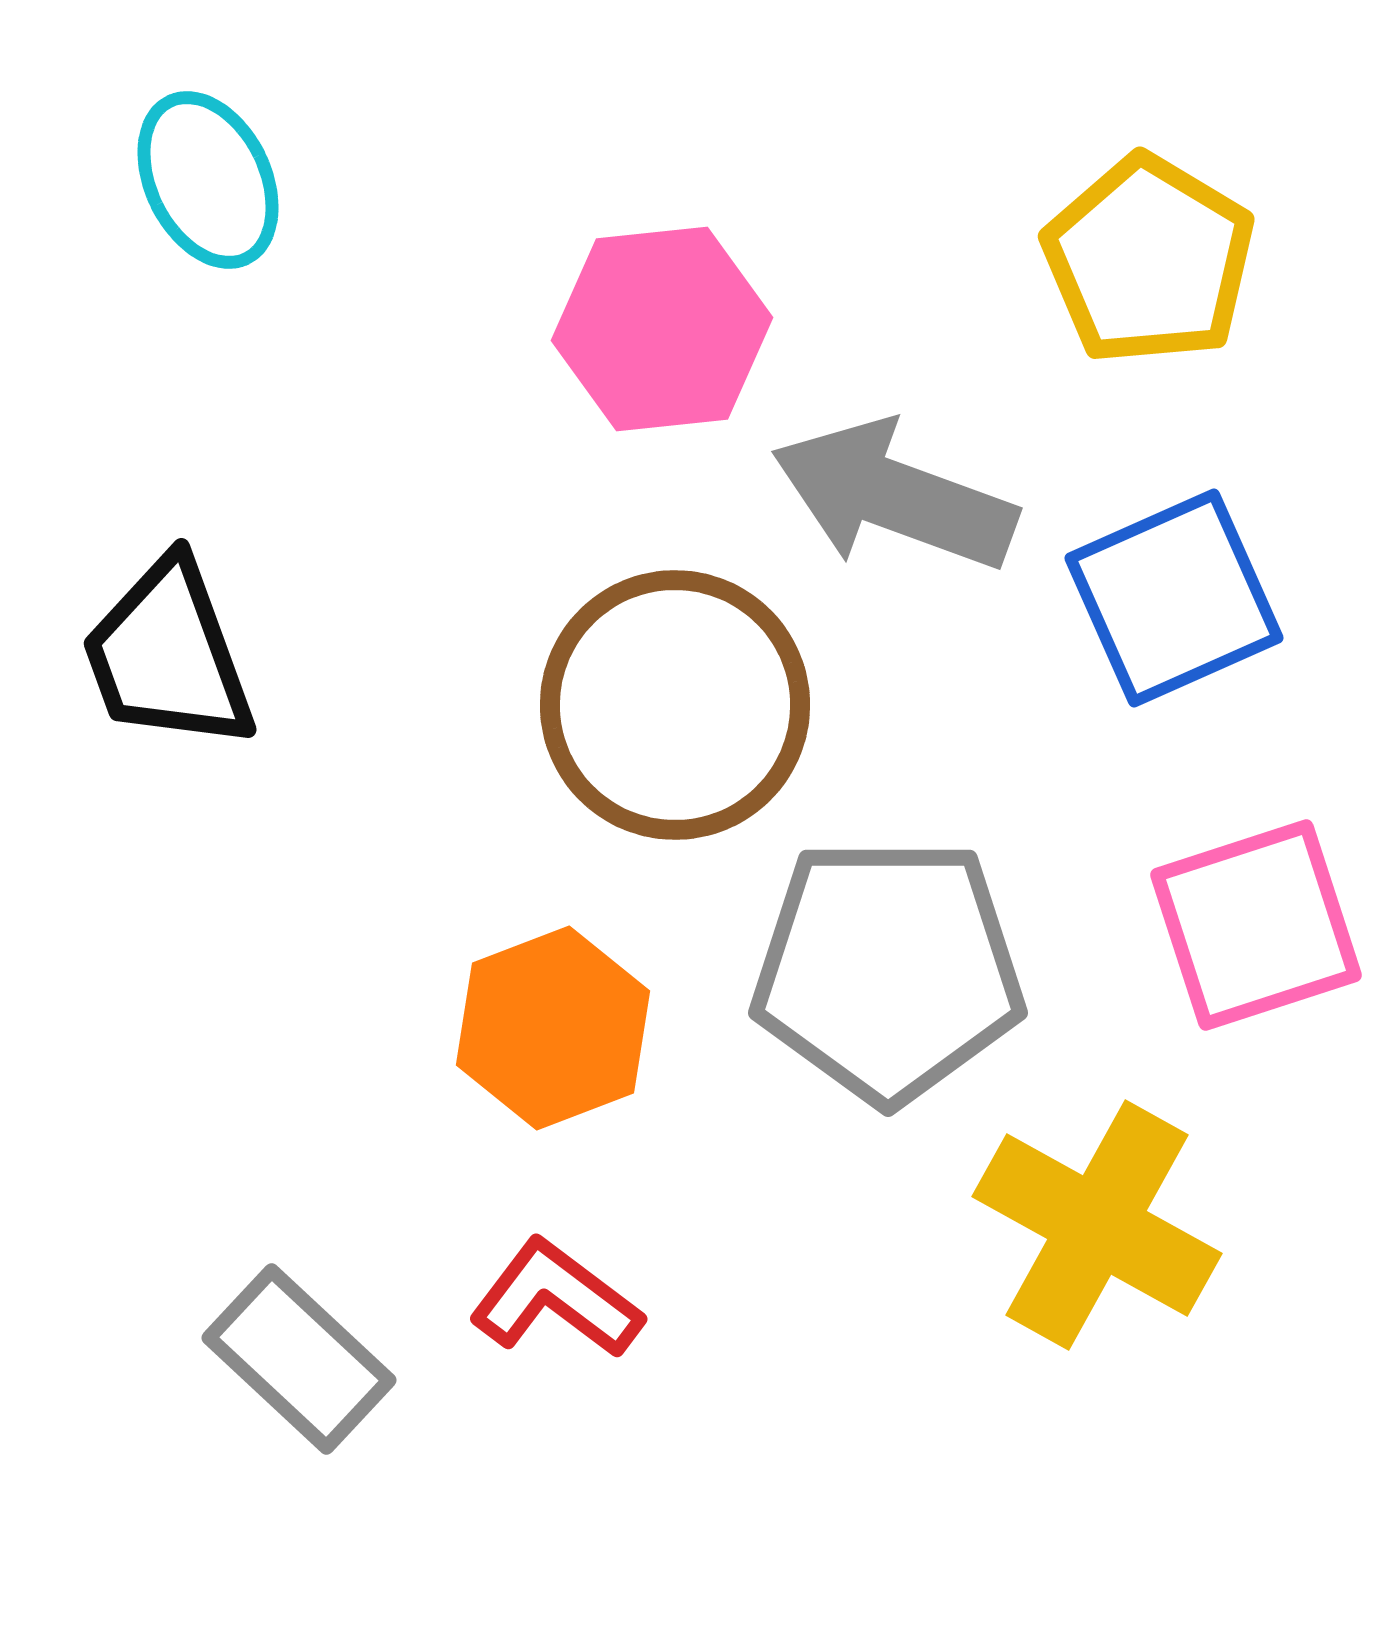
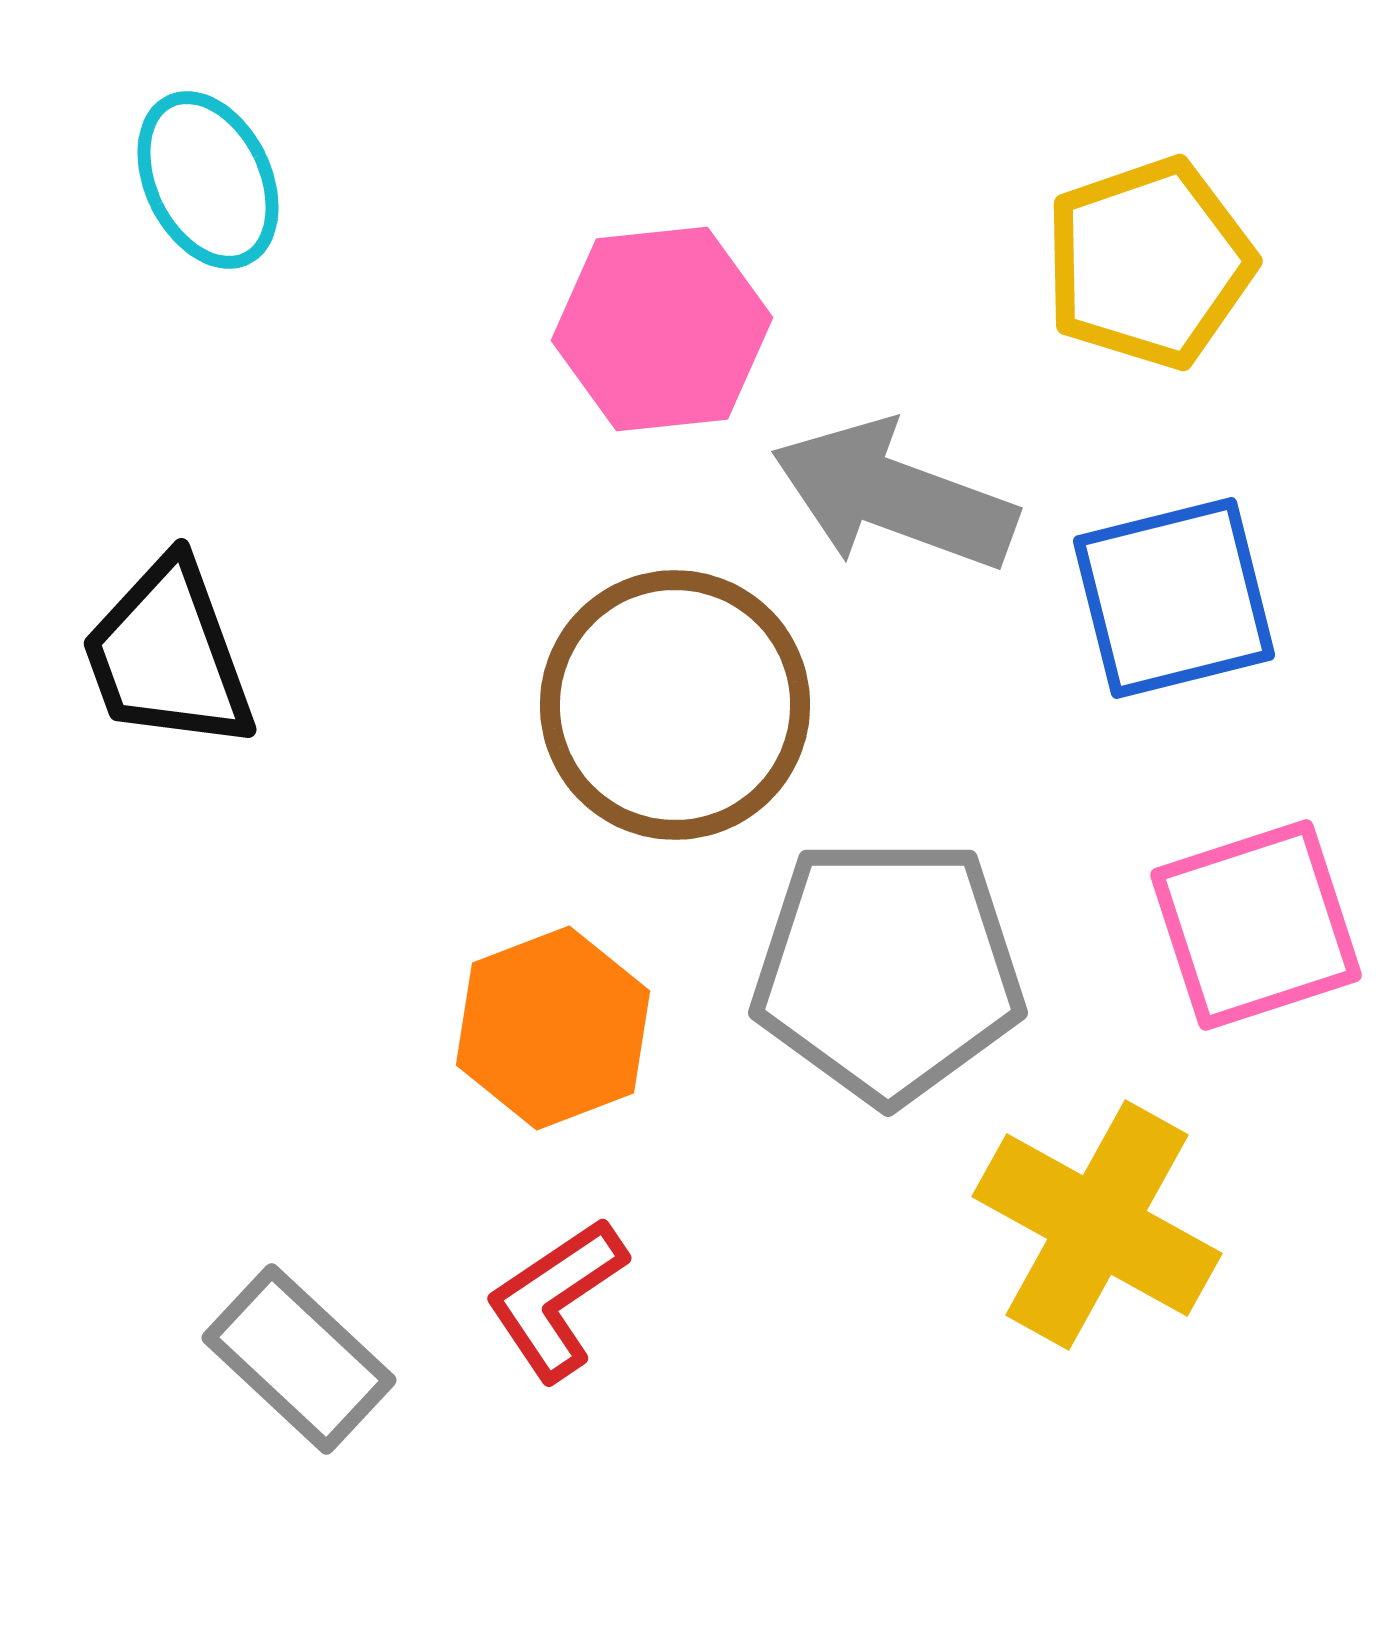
yellow pentagon: moved 3 px down; rotated 22 degrees clockwise
blue square: rotated 10 degrees clockwise
red L-shape: rotated 71 degrees counterclockwise
